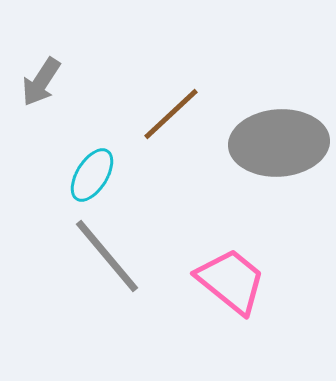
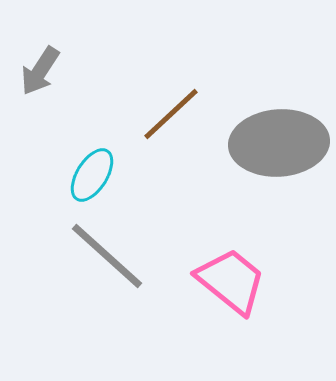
gray arrow: moved 1 px left, 11 px up
gray line: rotated 8 degrees counterclockwise
